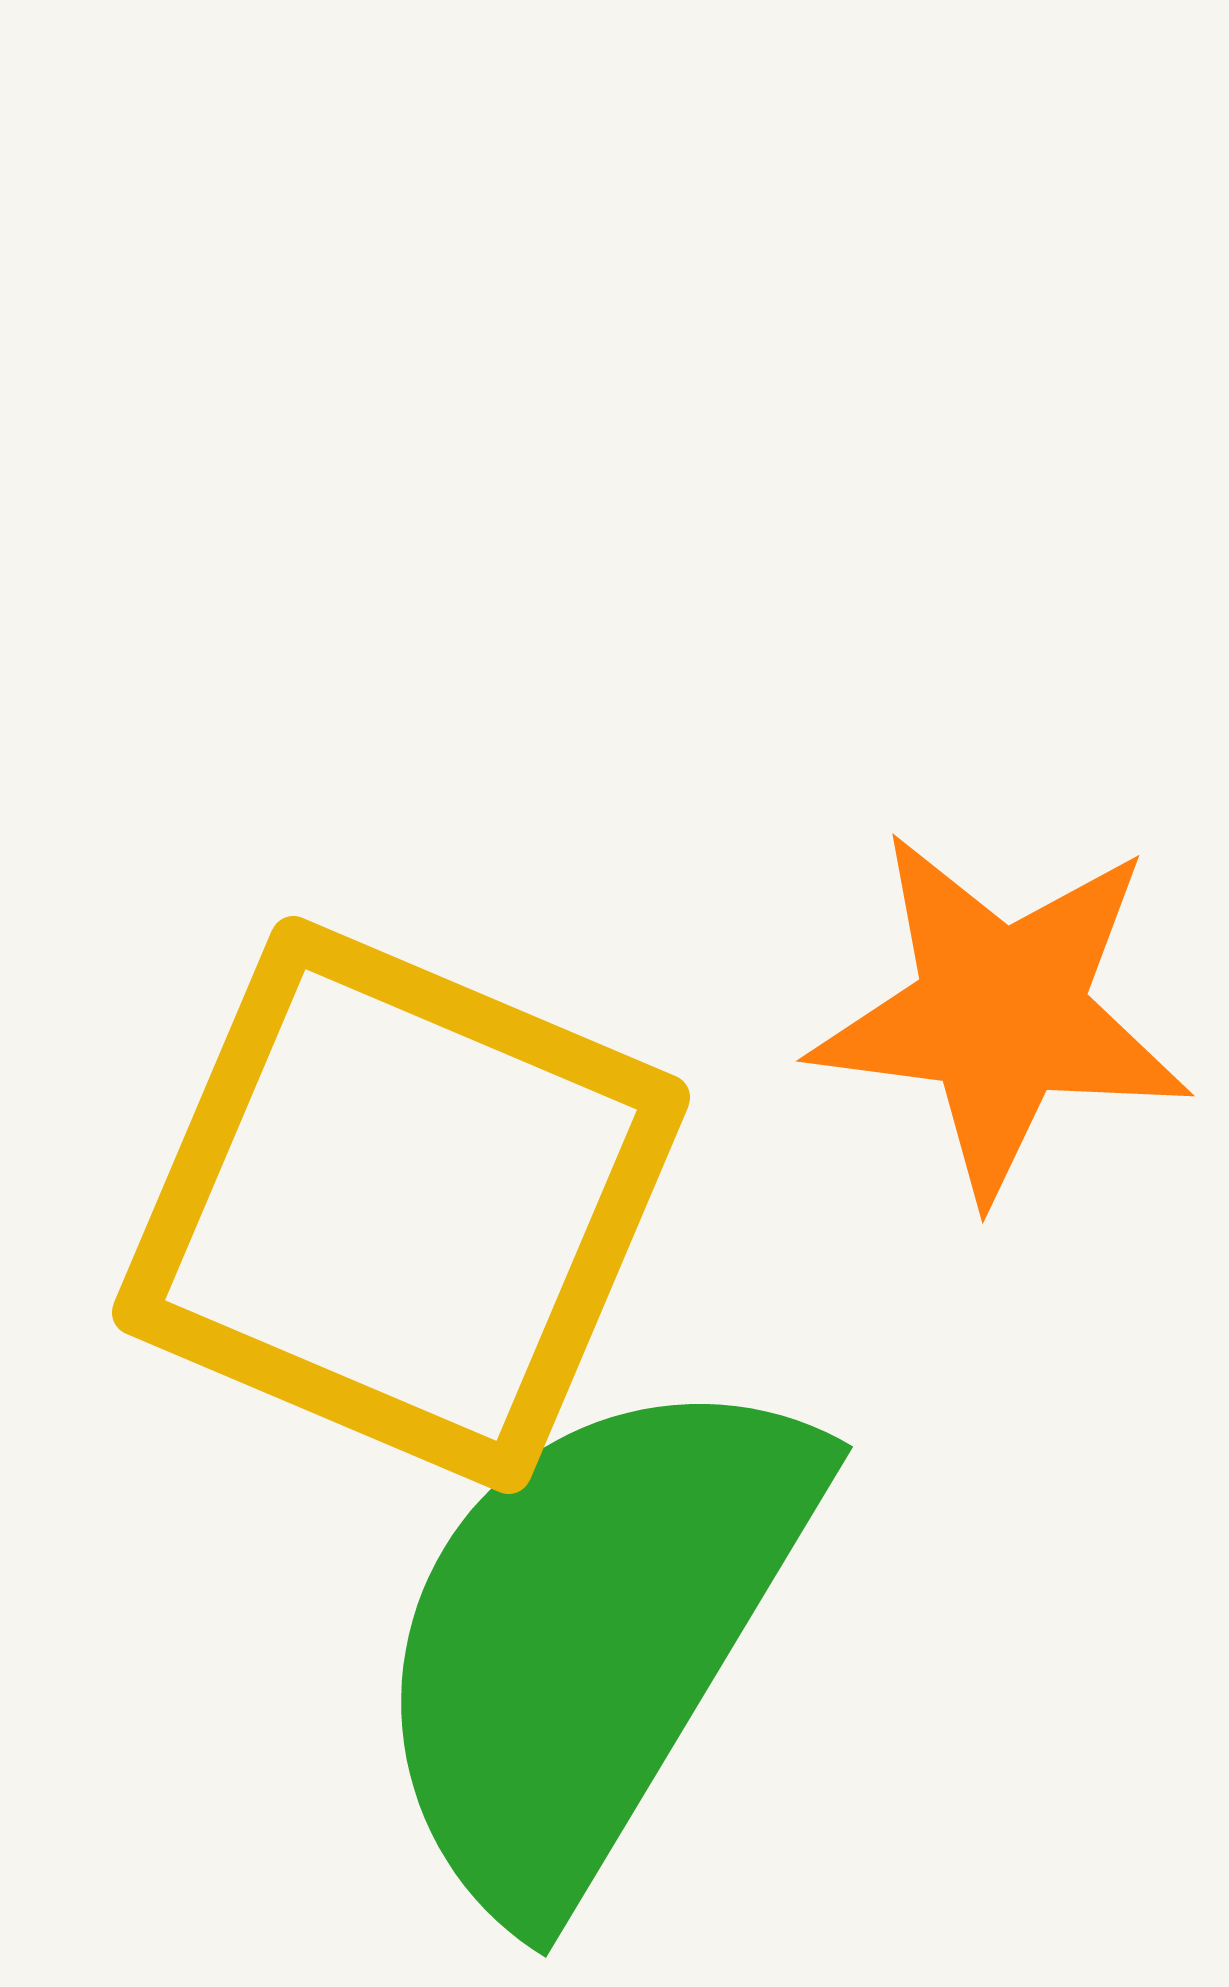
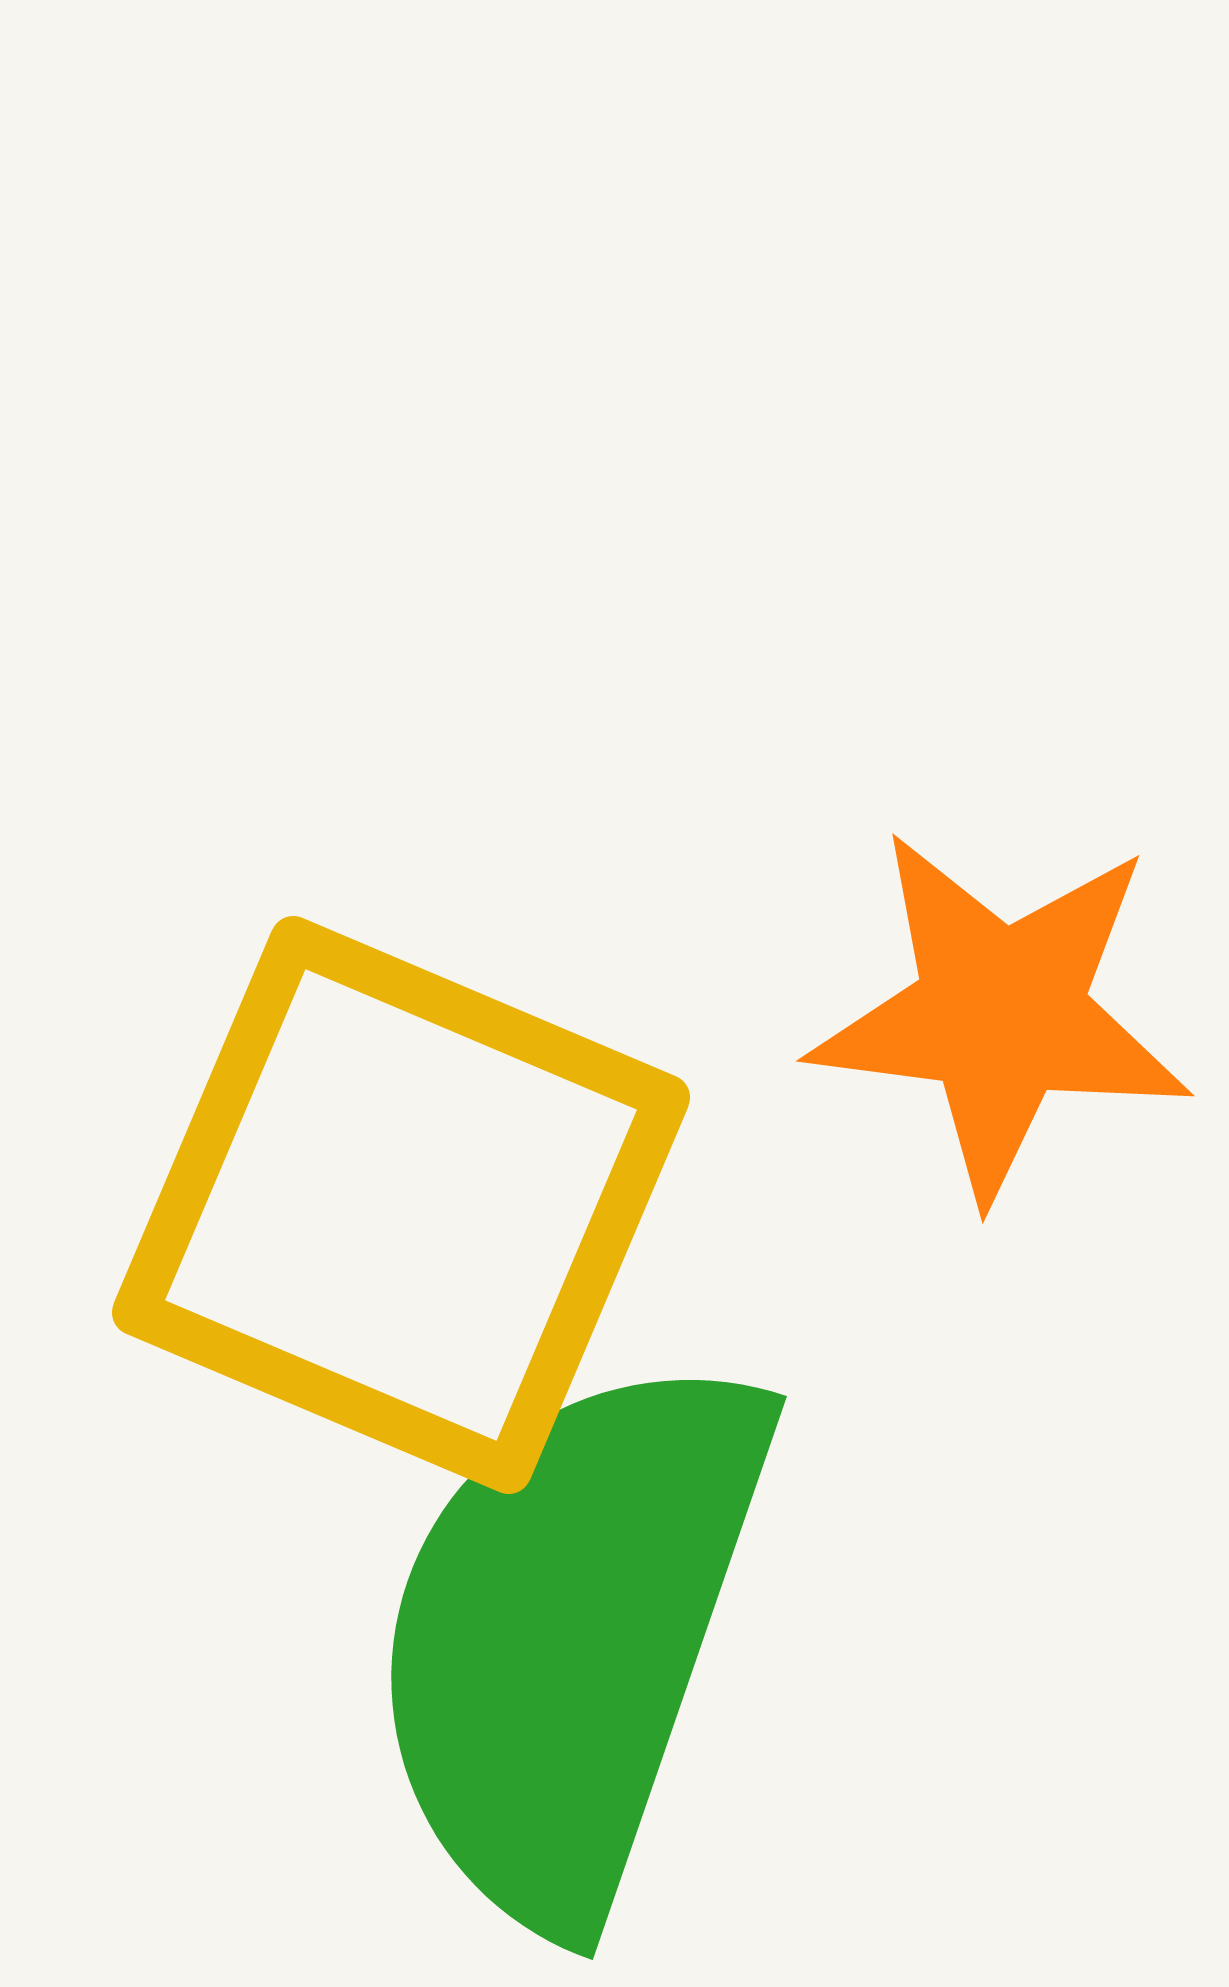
green semicircle: moved 21 px left; rotated 12 degrees counterclockwise
